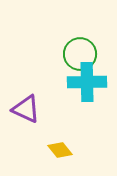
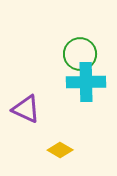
cyan cross: moved 1 px left
yellow diamond: rotated 20 degrees counterclockwise
